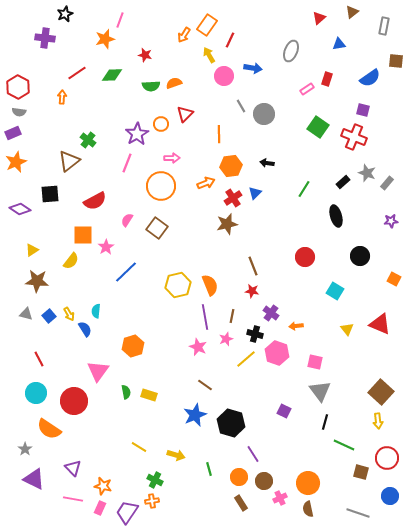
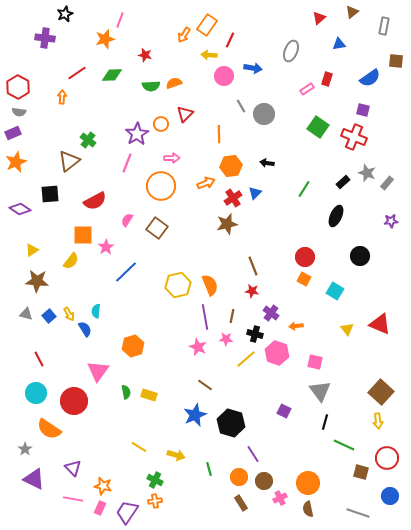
yellow arrow at (209, 55): rotated 56 degrees counterclockwise
black ellipse at (336, 216): rotated 40 degrees clockwise
orange square at (394, 279): moved 90 px left
pink star at (226, 339): rotated 24 degrees clockwise
orange cross at (152, 501): moved 3 px right
